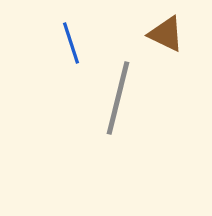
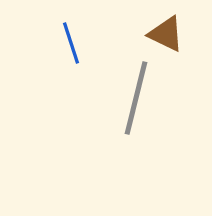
gray line: moved 18 px right
